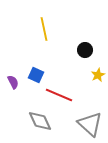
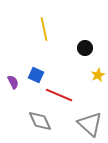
black circle: moved 2 px up
